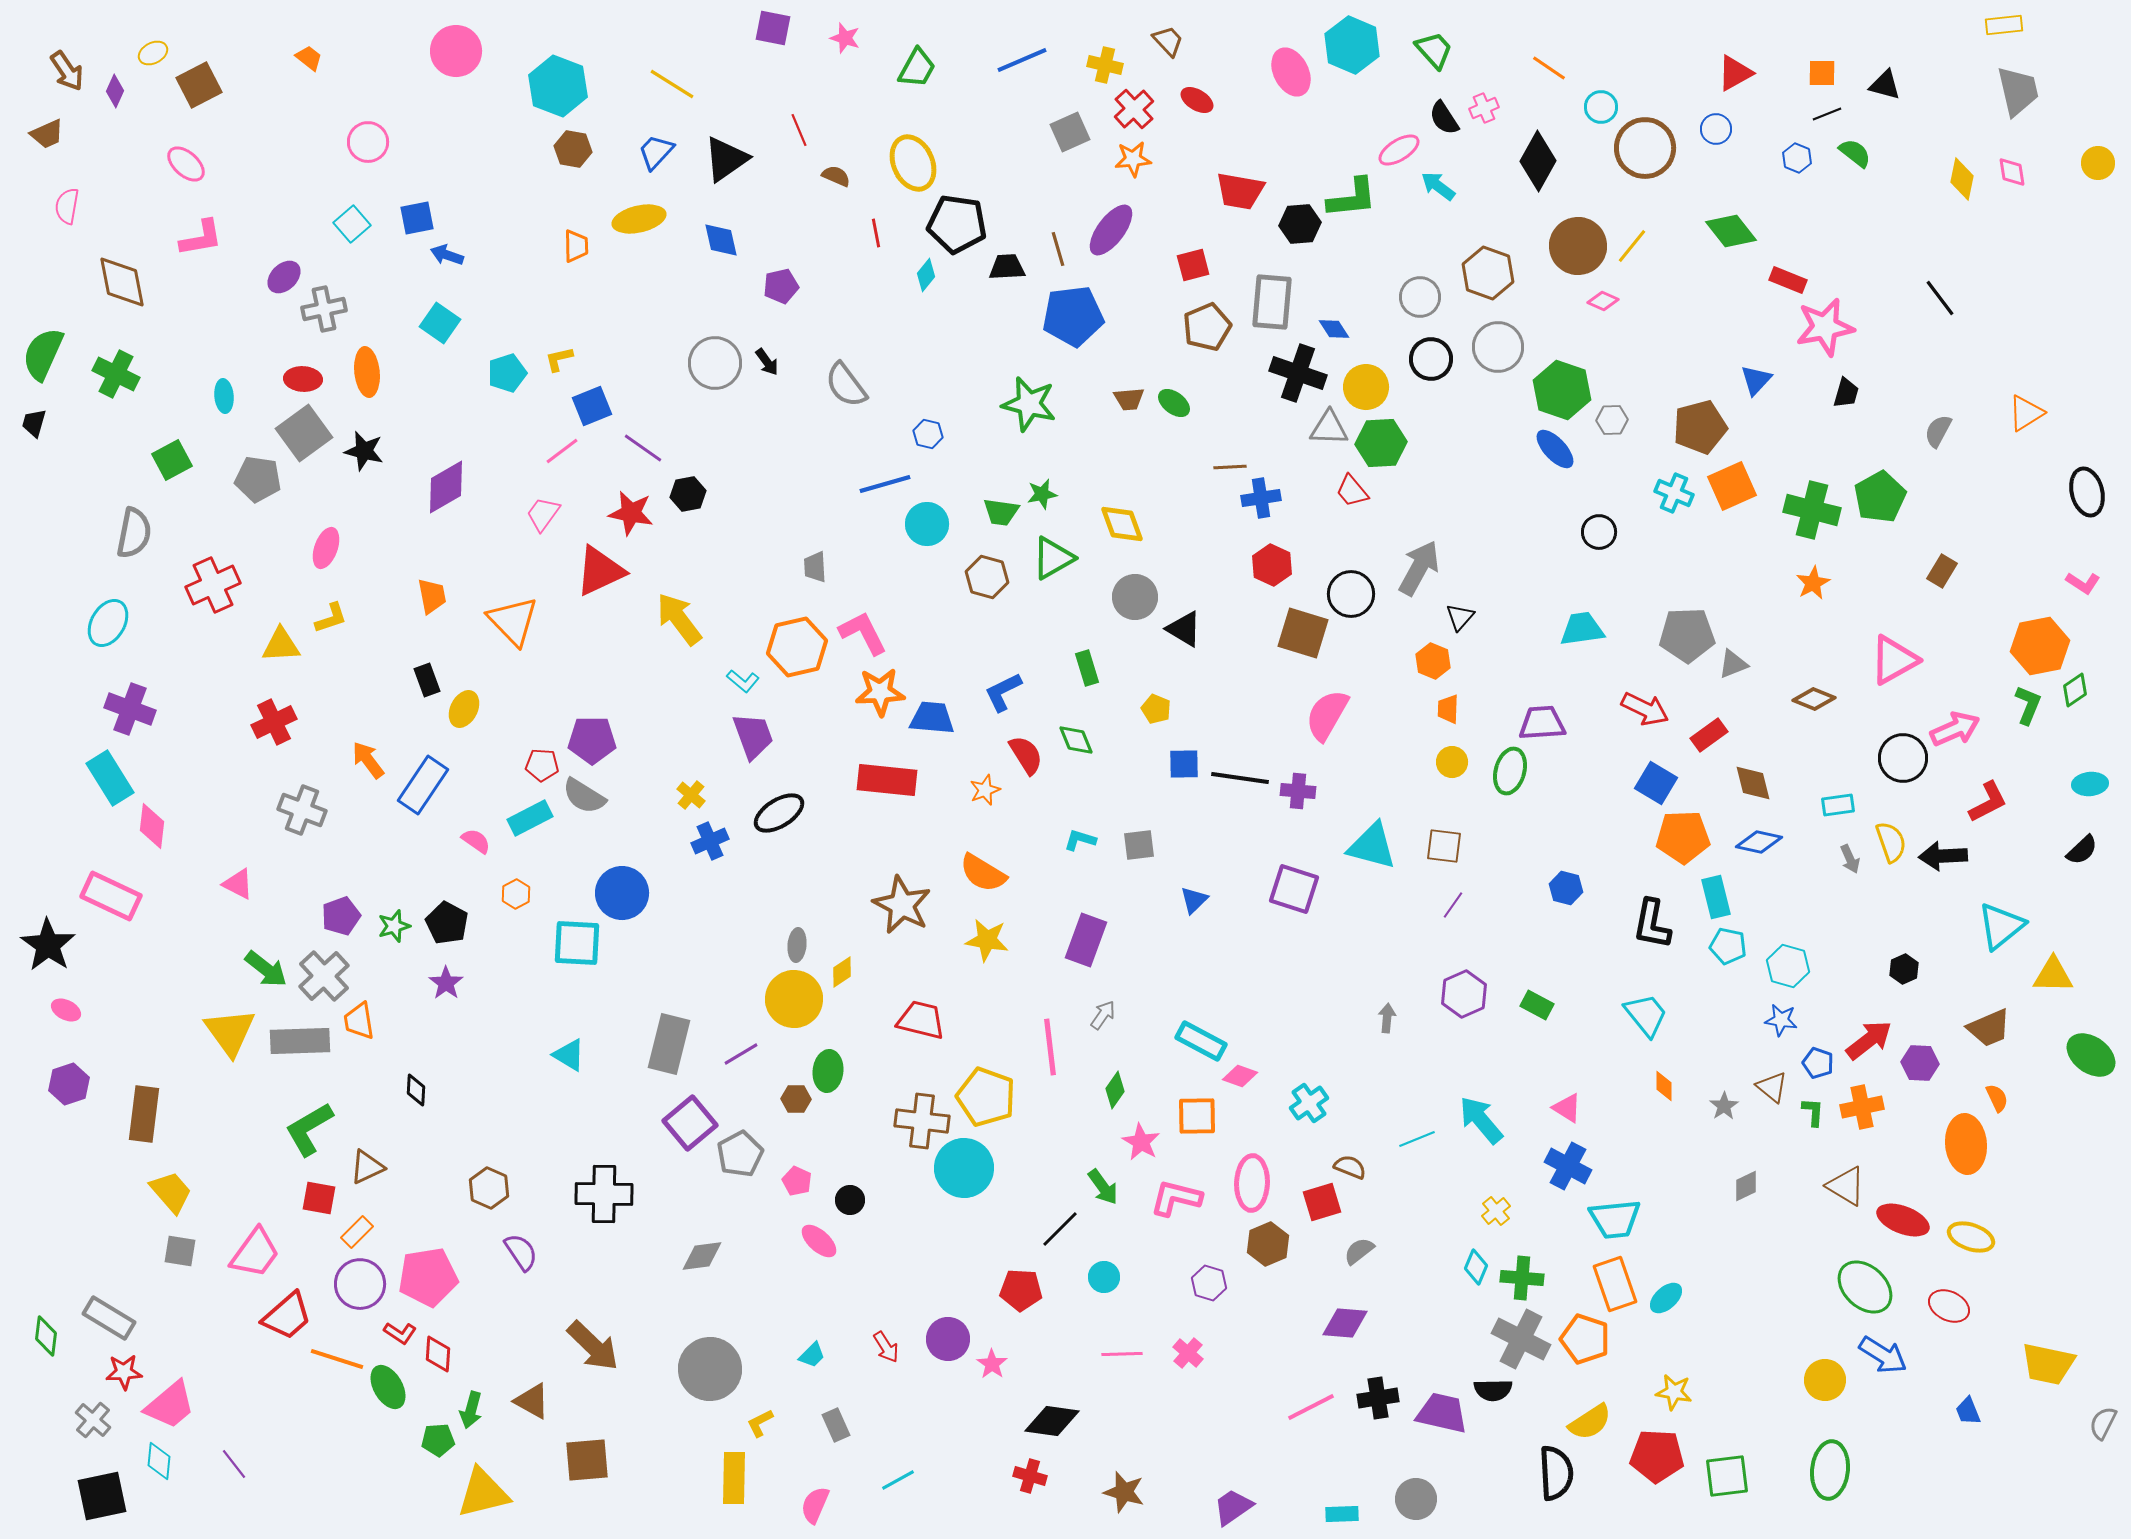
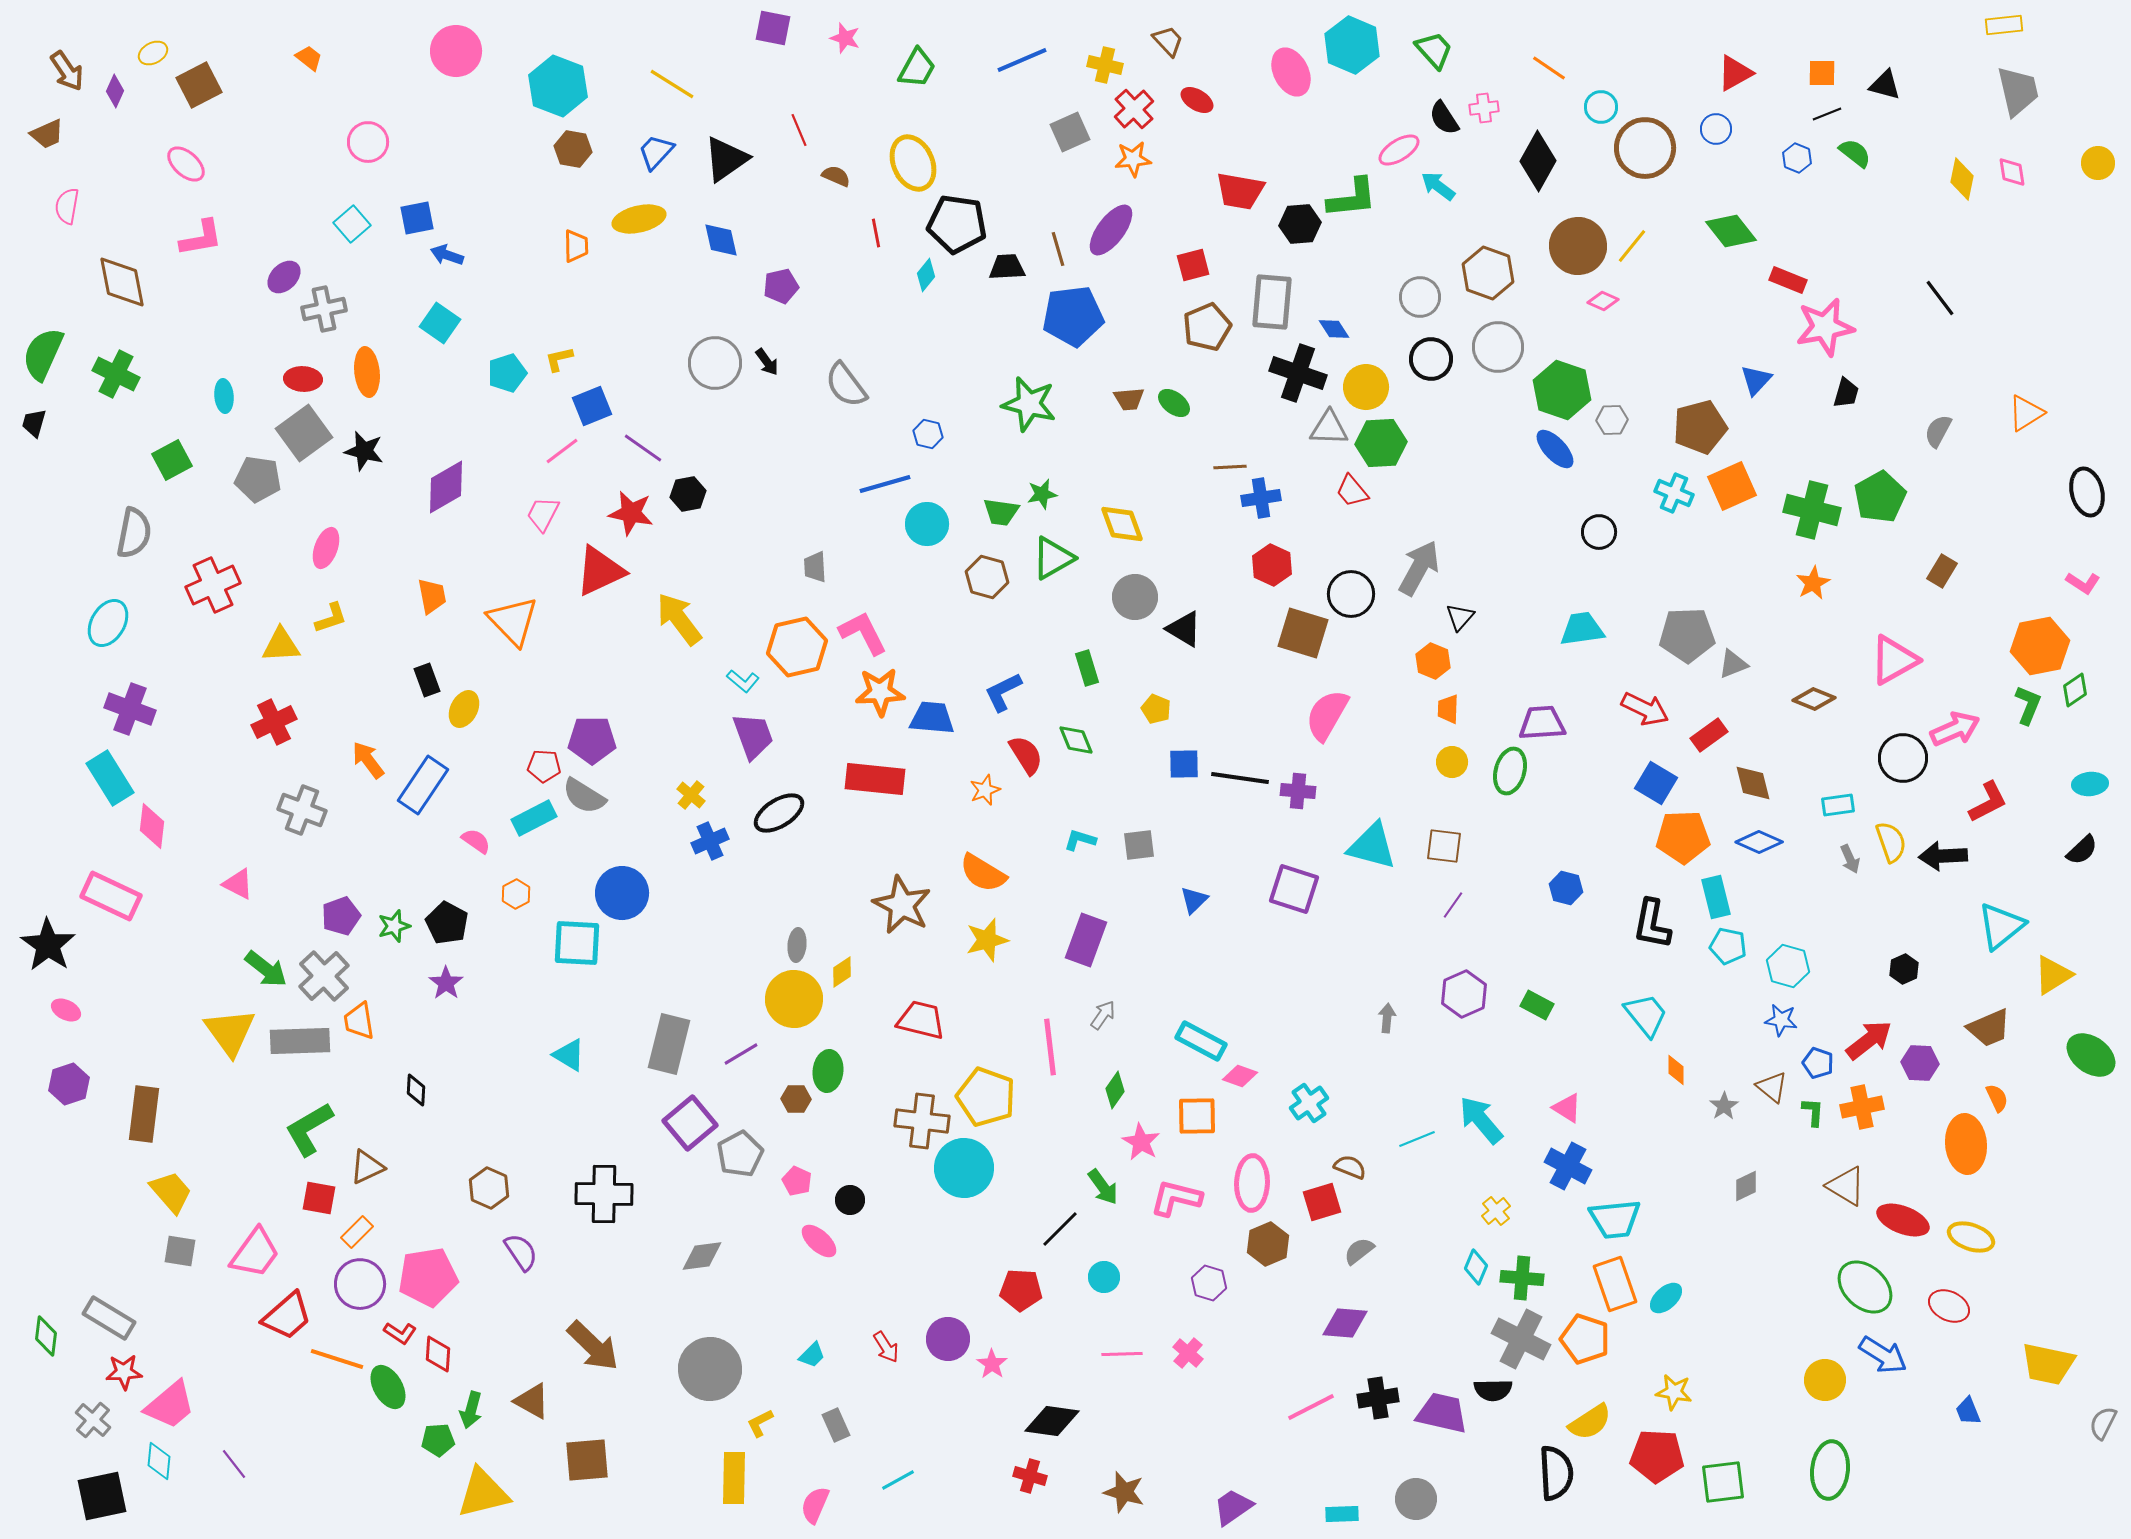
pink cross at (1484, 108): rotated 16 degrees clockwise
pink trapezoid at (543, 514): rotated 9 degrees counterclockwise
red pentagon at (542, 765): moved 2 px right, 1 px down
red rectangle at (887, 780): moved 12 px left, 1 px up
cyan rectangle at (530, 818): moved 4 px right
blue diamond at (1759, 842): rotated 12 degrees clockwise
yellow star at (987, 940): rotated 24 degrees counterclockwise
yellow triangle at (2053, 975): rotated 33 degrees counterclockwise
orange diamond at (1664, 1086): moved 12 px right, 16 px up
green square at (1727, 1476): moved 4 px left, 6 px down
